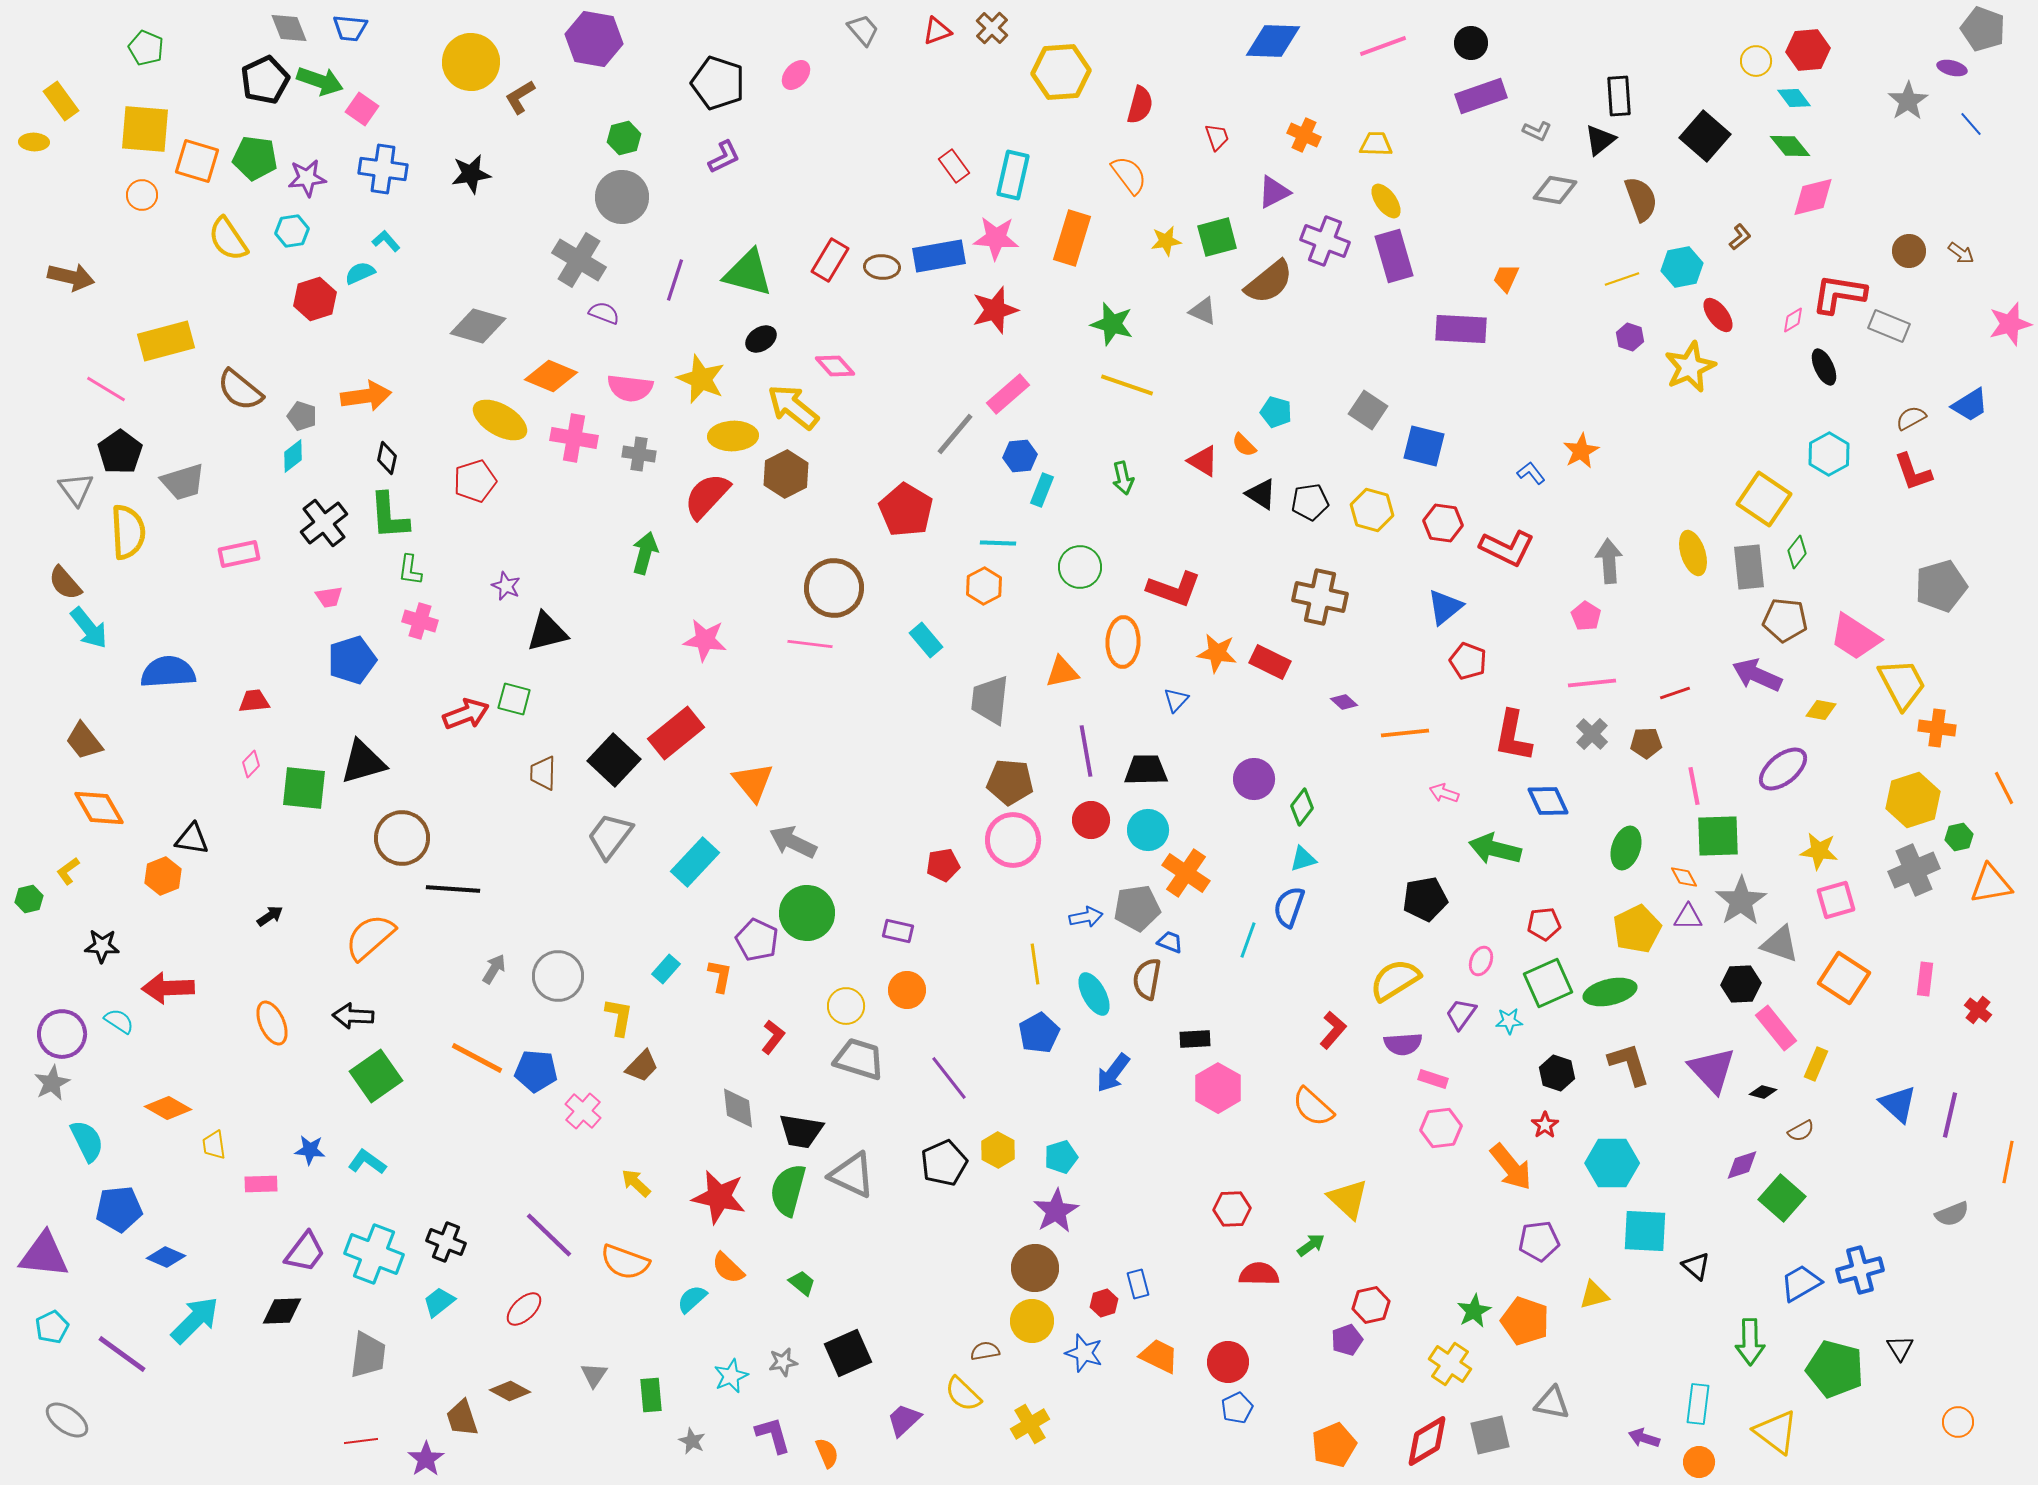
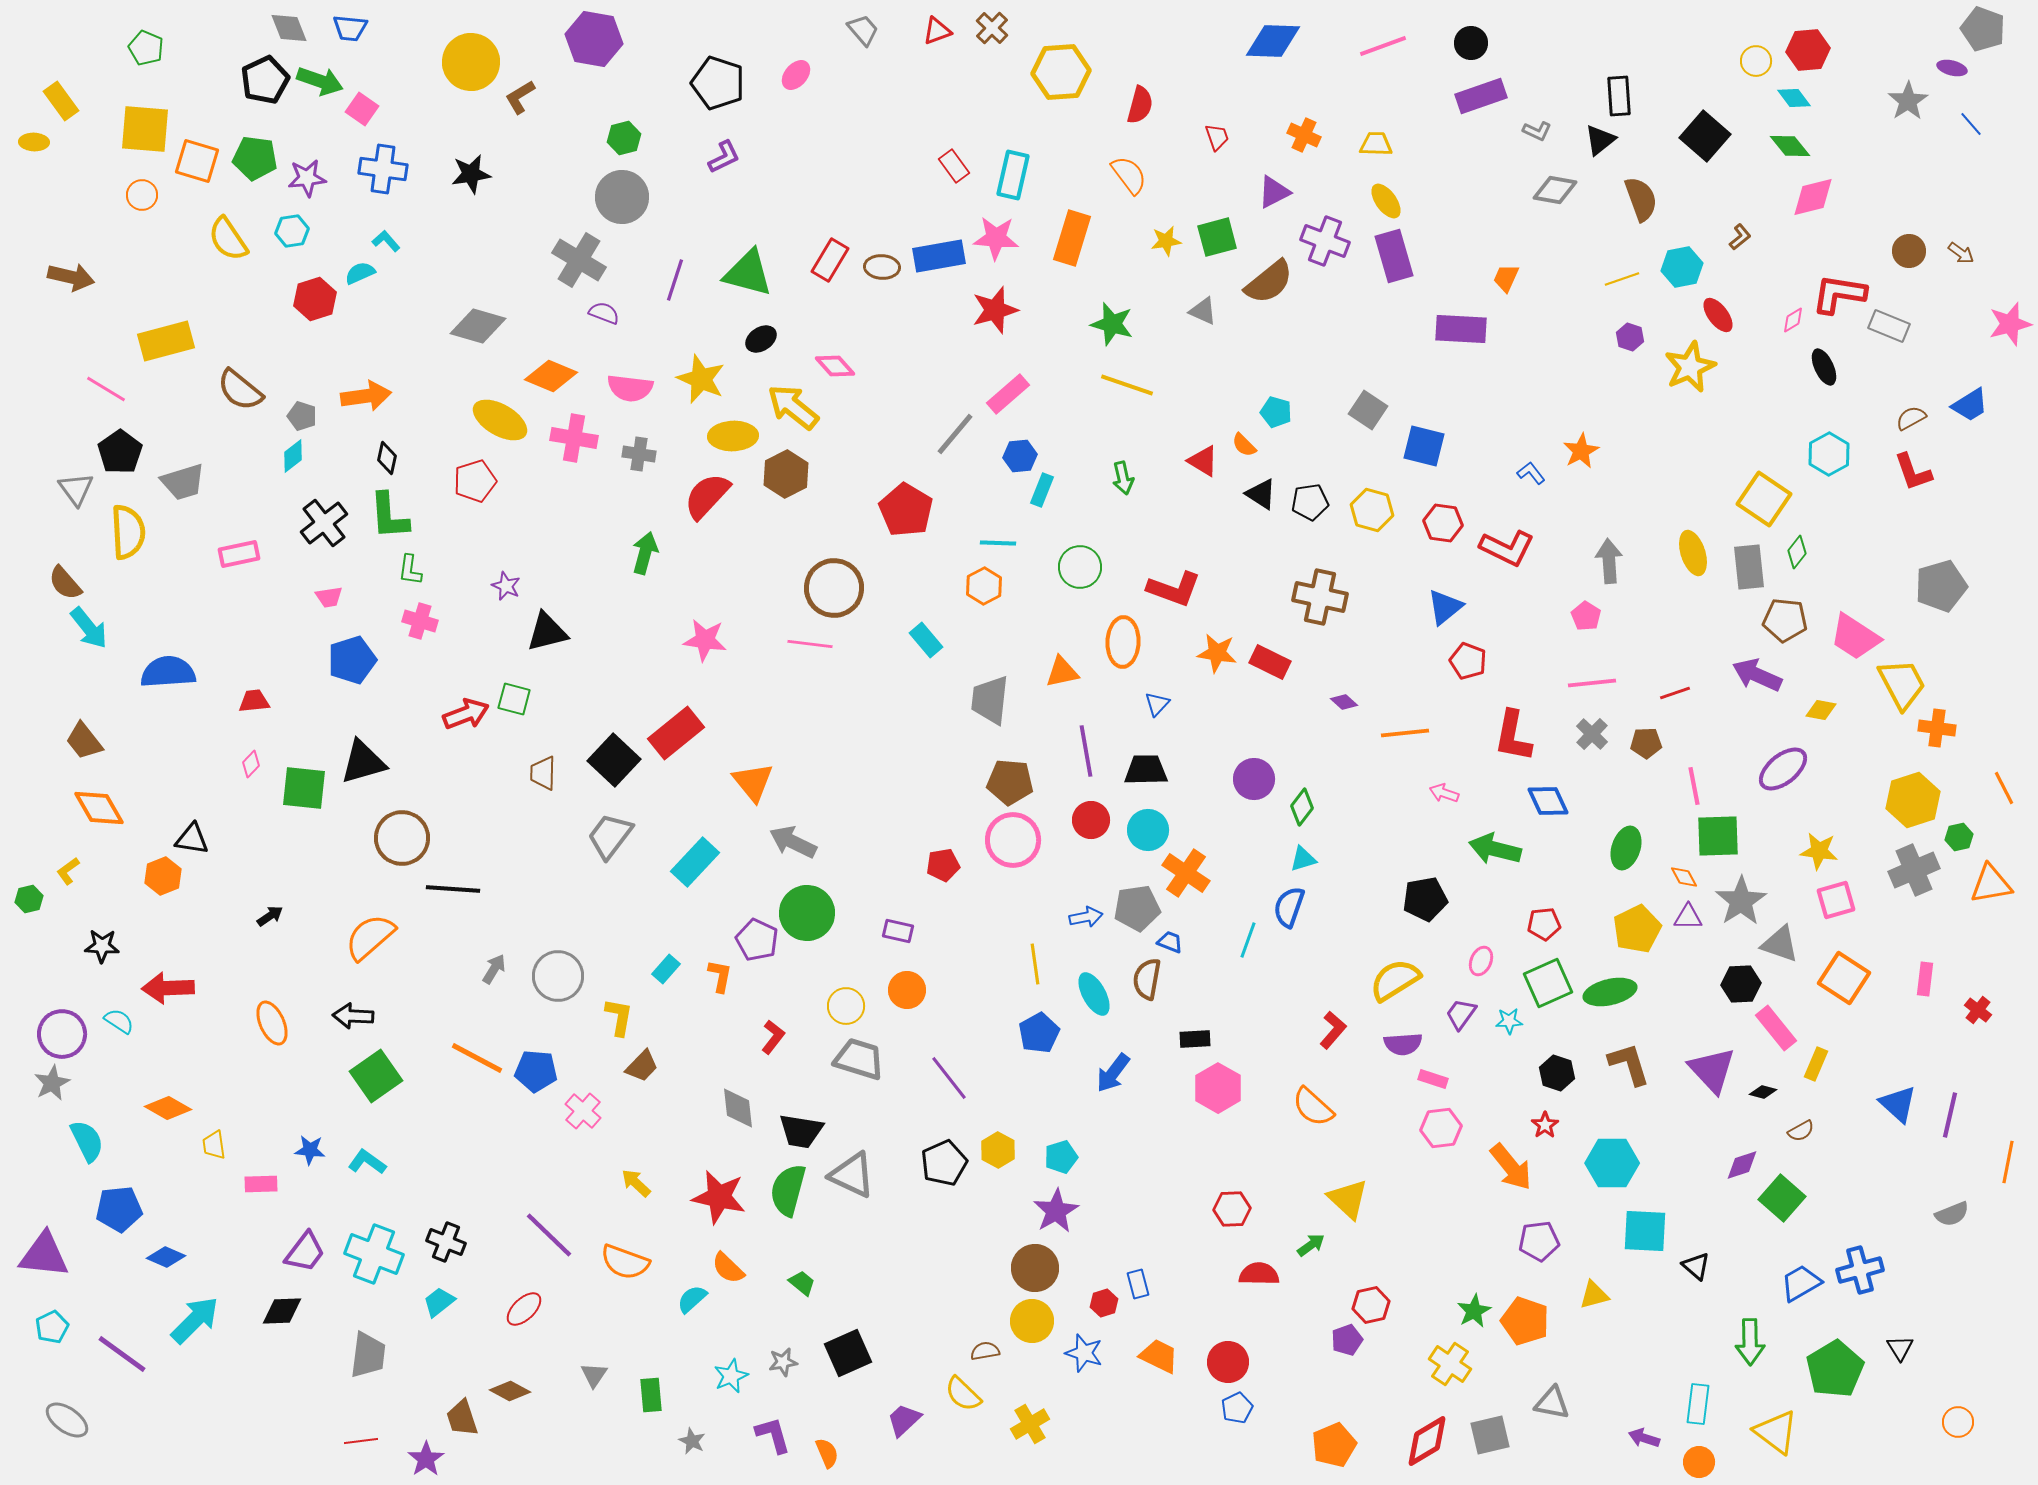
blue triangle at (1176, 700): moved 19 px left, 4 px down
green pentagon at (1835, 1369): rotated 26 degrees clockwise
